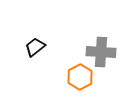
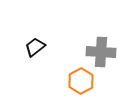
orange hexagon: moved 1 px right, 4 px down
